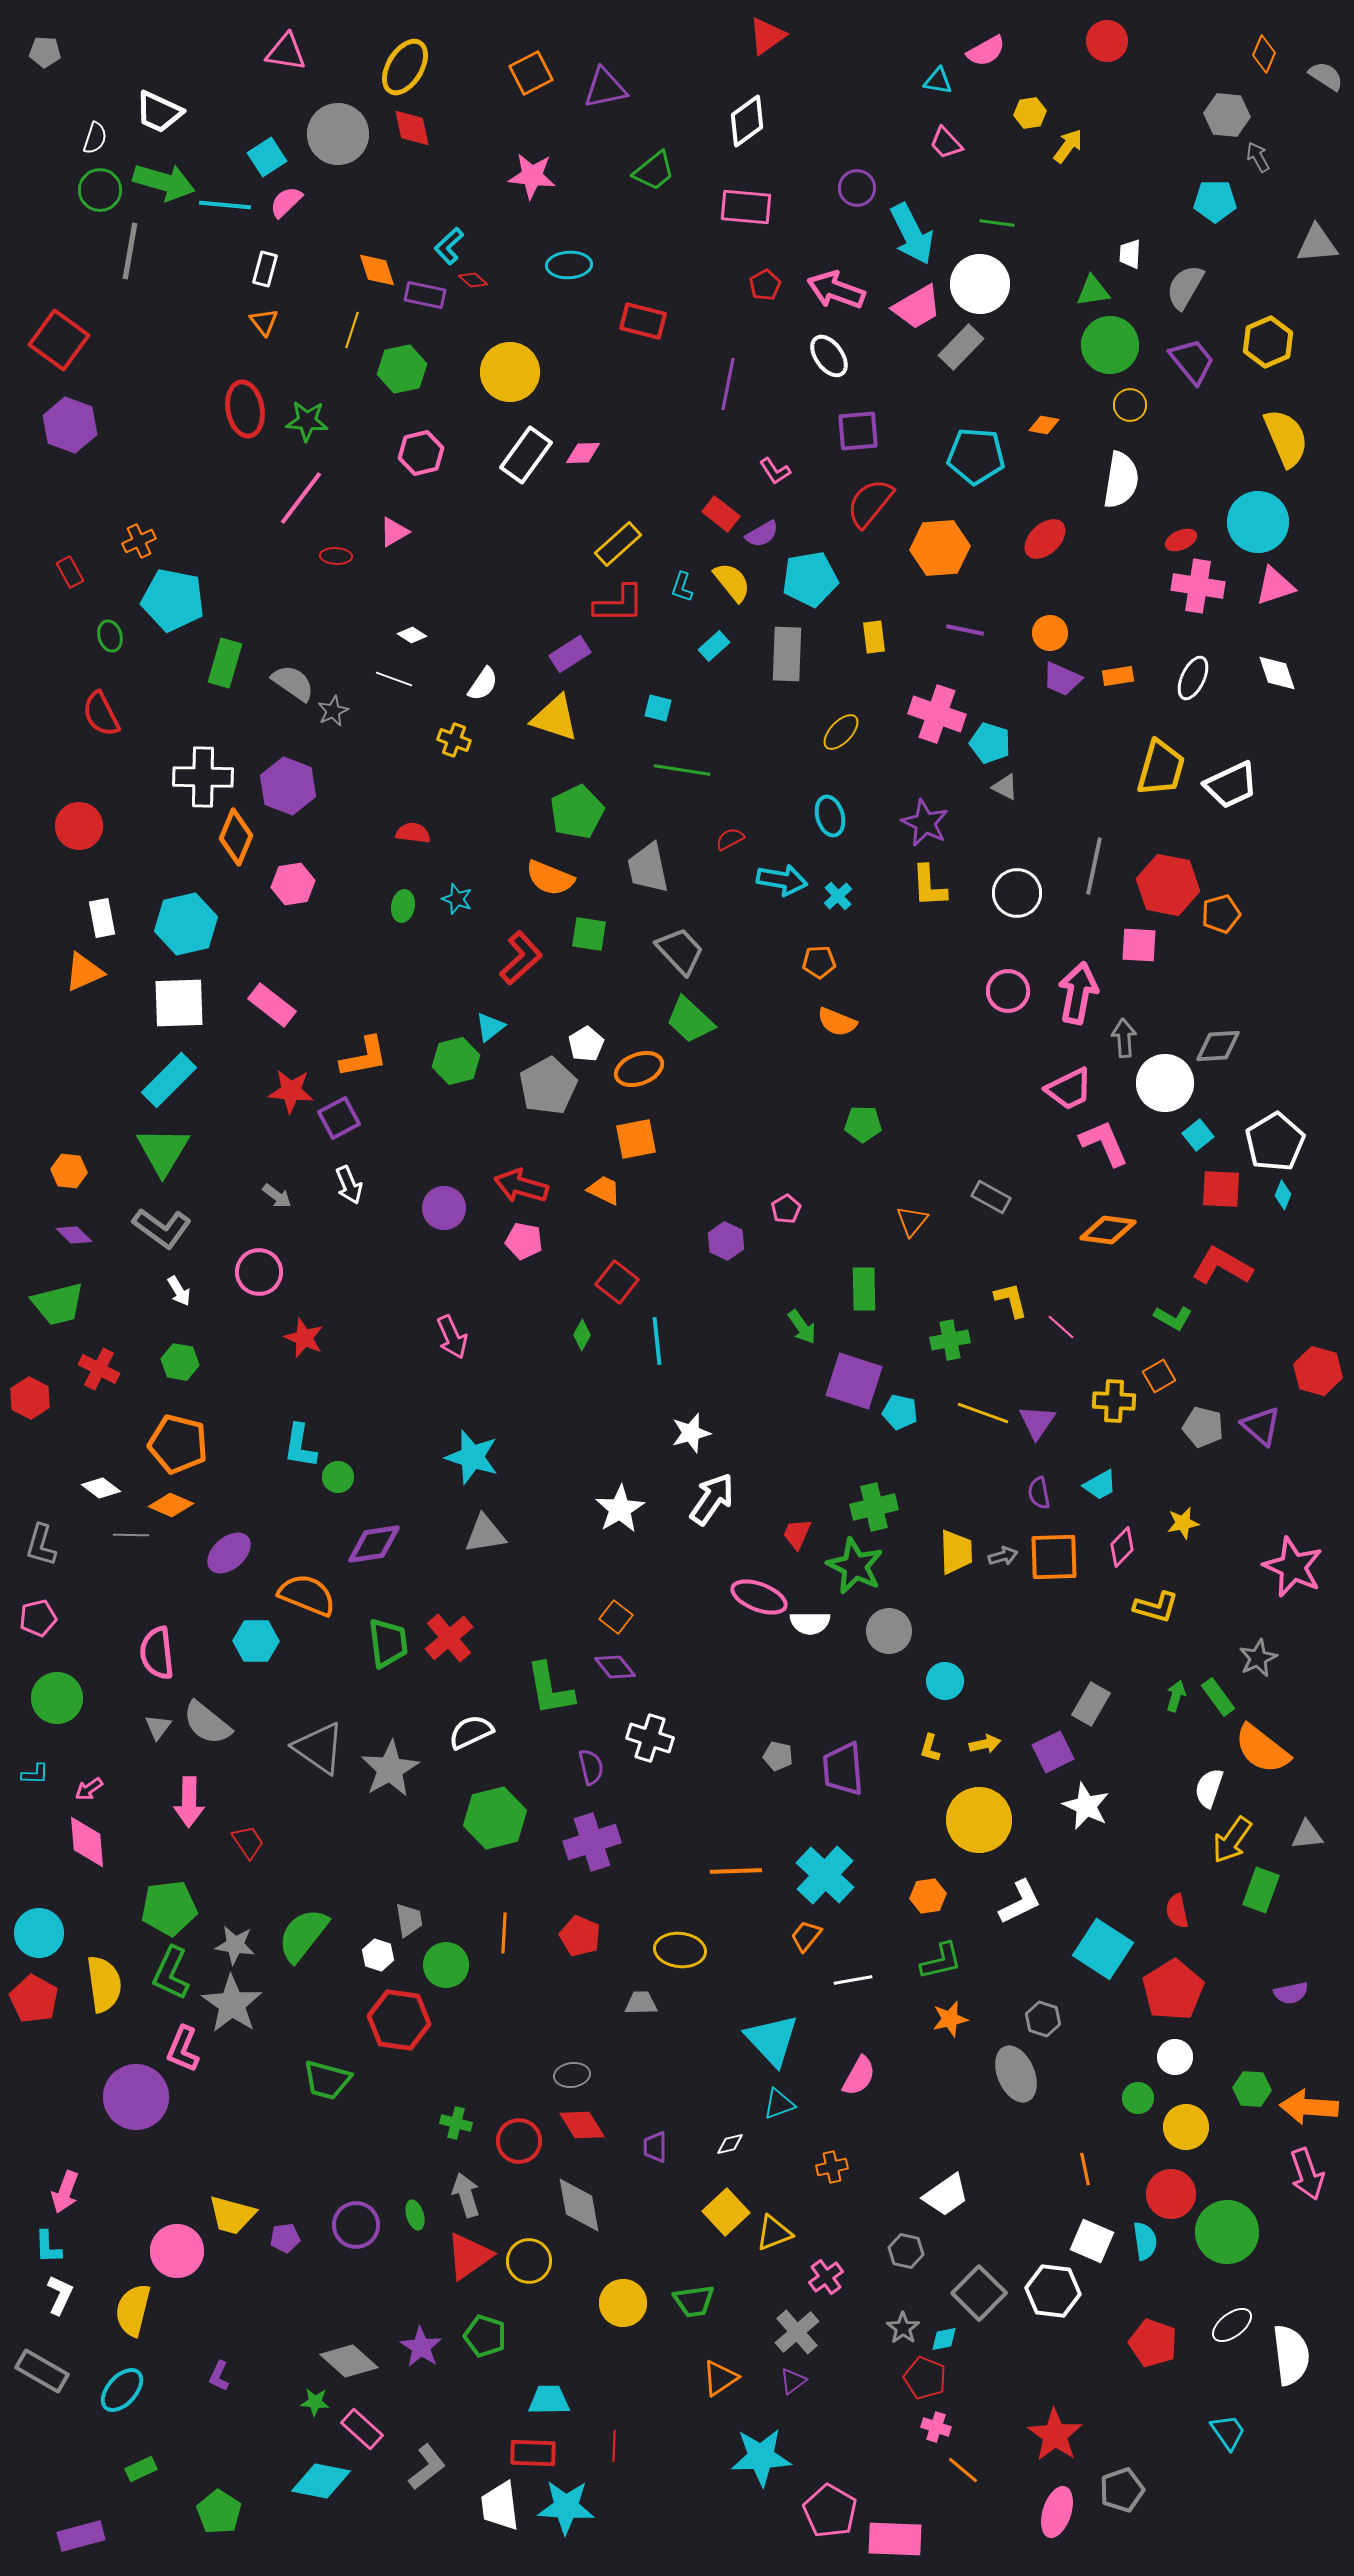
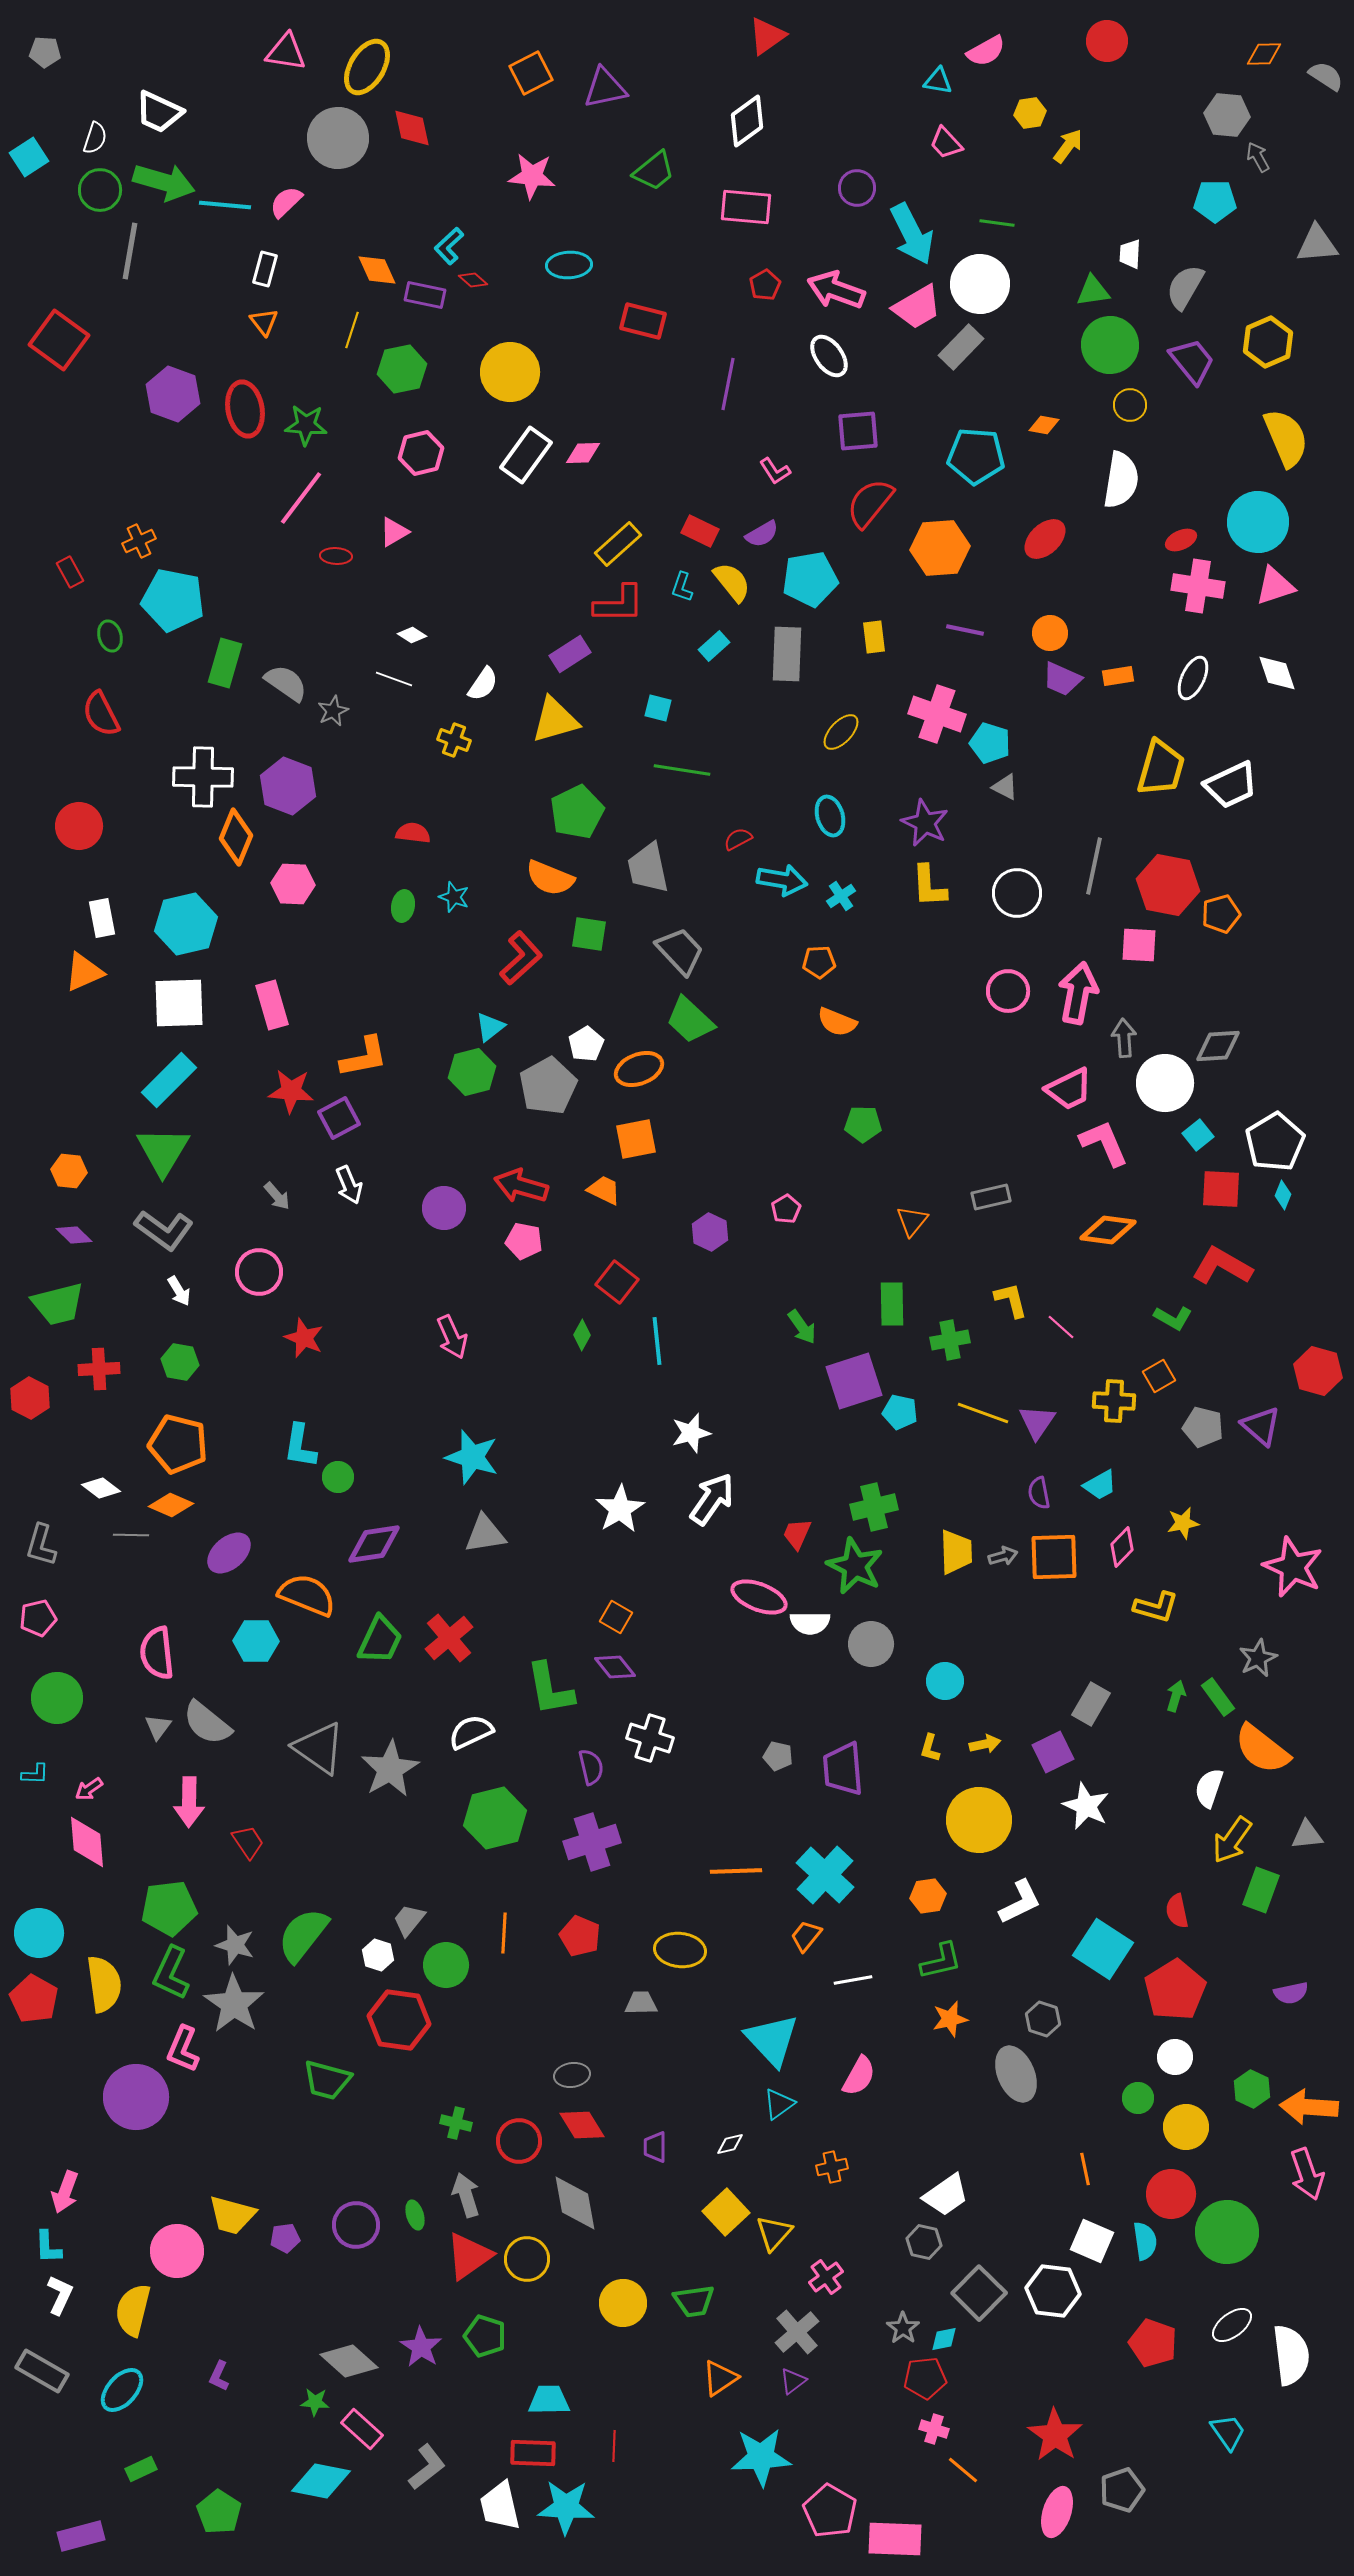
orange diamond at (1264, 54): rotated 66 degrees clockwise
yellow ellipse at (405, 67): moved 38 px left
gray circle at (338, 134): moved 4 px down
cyan square at (267, 157): moved 238 px left
orange diamond at (377, 270): rotated 6 degrees counterclockwise
green star at (307, 421): moved 1 px left, 4 px down
purple hexagon at (70, 425): moved 103 px right, 31 px up
red rectangle at (721, 514): moved 21 px left, 17 px down; rotated 12 degrees counterclockwise
gray semicircle at (293, 683): moved 7 px left
yellow triangle at (555, 718): moved 2 px down; rotated 34 degrees counterclockwise
red semicircle at (730, 839): moved 8 px right
pink hexagon at (293, 884): rotated 12 degrees clockwise
cyan cross at (838, 896): moved 3 px right; rotated 8 degrees clockwise
cyan star at (457, 899): moved 3 px left, 2 px up
pink rectangle at (272, 1005): rotated 36 degrees clockwise
green hexagon at (456, 1061): moved 16 px right, 11 px down
gray arrow at (277, 1196): rotated 12 degrees clockwise
gray rectangle at (991, 1197): rotated 42 degrees counterclockwise
gray L-shape at (162, 1228): moved 2 px right, 2 px down
purple hexagon at (726, 1241): moved 16 px left, 9 px up
green rectangle at (864, 1289): moved 28 px right, 15 px down
red cross at (99, 1369): rotated 30 degrees counterclockwise
purple square at (854, 1381): rotated 36 degrees counterclockwise
orange square at (616, 1617): rotated 8 degrees counterclockwise
gray circle at (889, 1631): moved 18 px left, 13 px down
green trapezoid at (388, 1643): moved 8 px left, 3 px up; rotated 32 degrees clockwise
gray trapezoid at (409, 1920): rotated 132 degrees counterclockwise
gray star at (235, 1945): rotated 9 degrees clockwise
red pentagon at (1173, 1990): moved 2 px right
gray star at (232, 2004): moved 2 px right
green hexagon at (1252, 2089): rotated 21 degrees clockwise
cyan triangle at (779, 2104): rotated 16 degrees counterclockwise
gray diamond at (579, 2205): moved 4 px left, 2 px up
yellow triangle at (774, 2233): rotated 27 degrees counterclockwise
gray hexagon at (906, 2251): moved 18 px right, 9 px up
yellow circle at (529, 2261): moved 2 px left, 2 px up
red pentagon at (925, 2378): rotated 27 degrees counterclockwise
pink cross at (936, 2427): moved 2 px left, 2 px down
white trapezoid at (500, 2506): rotated 6 degrees counterclockwise
